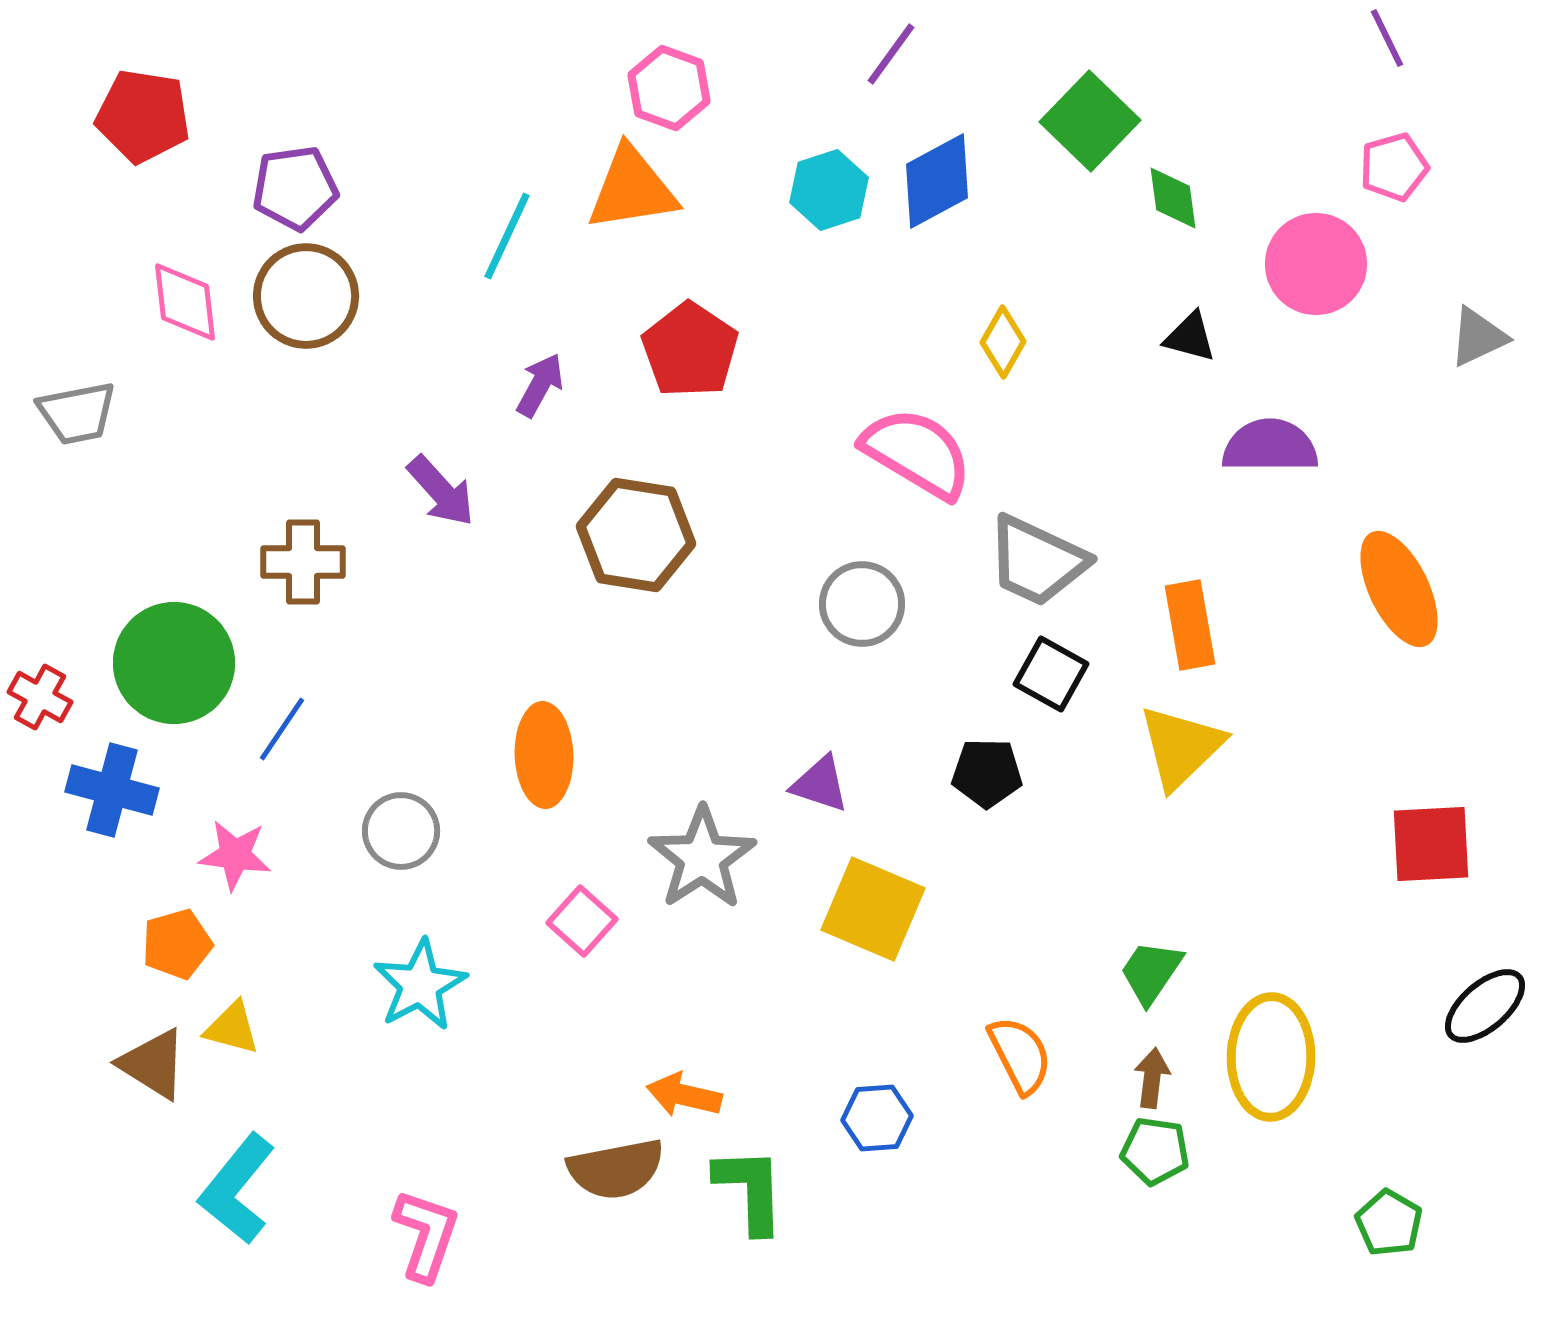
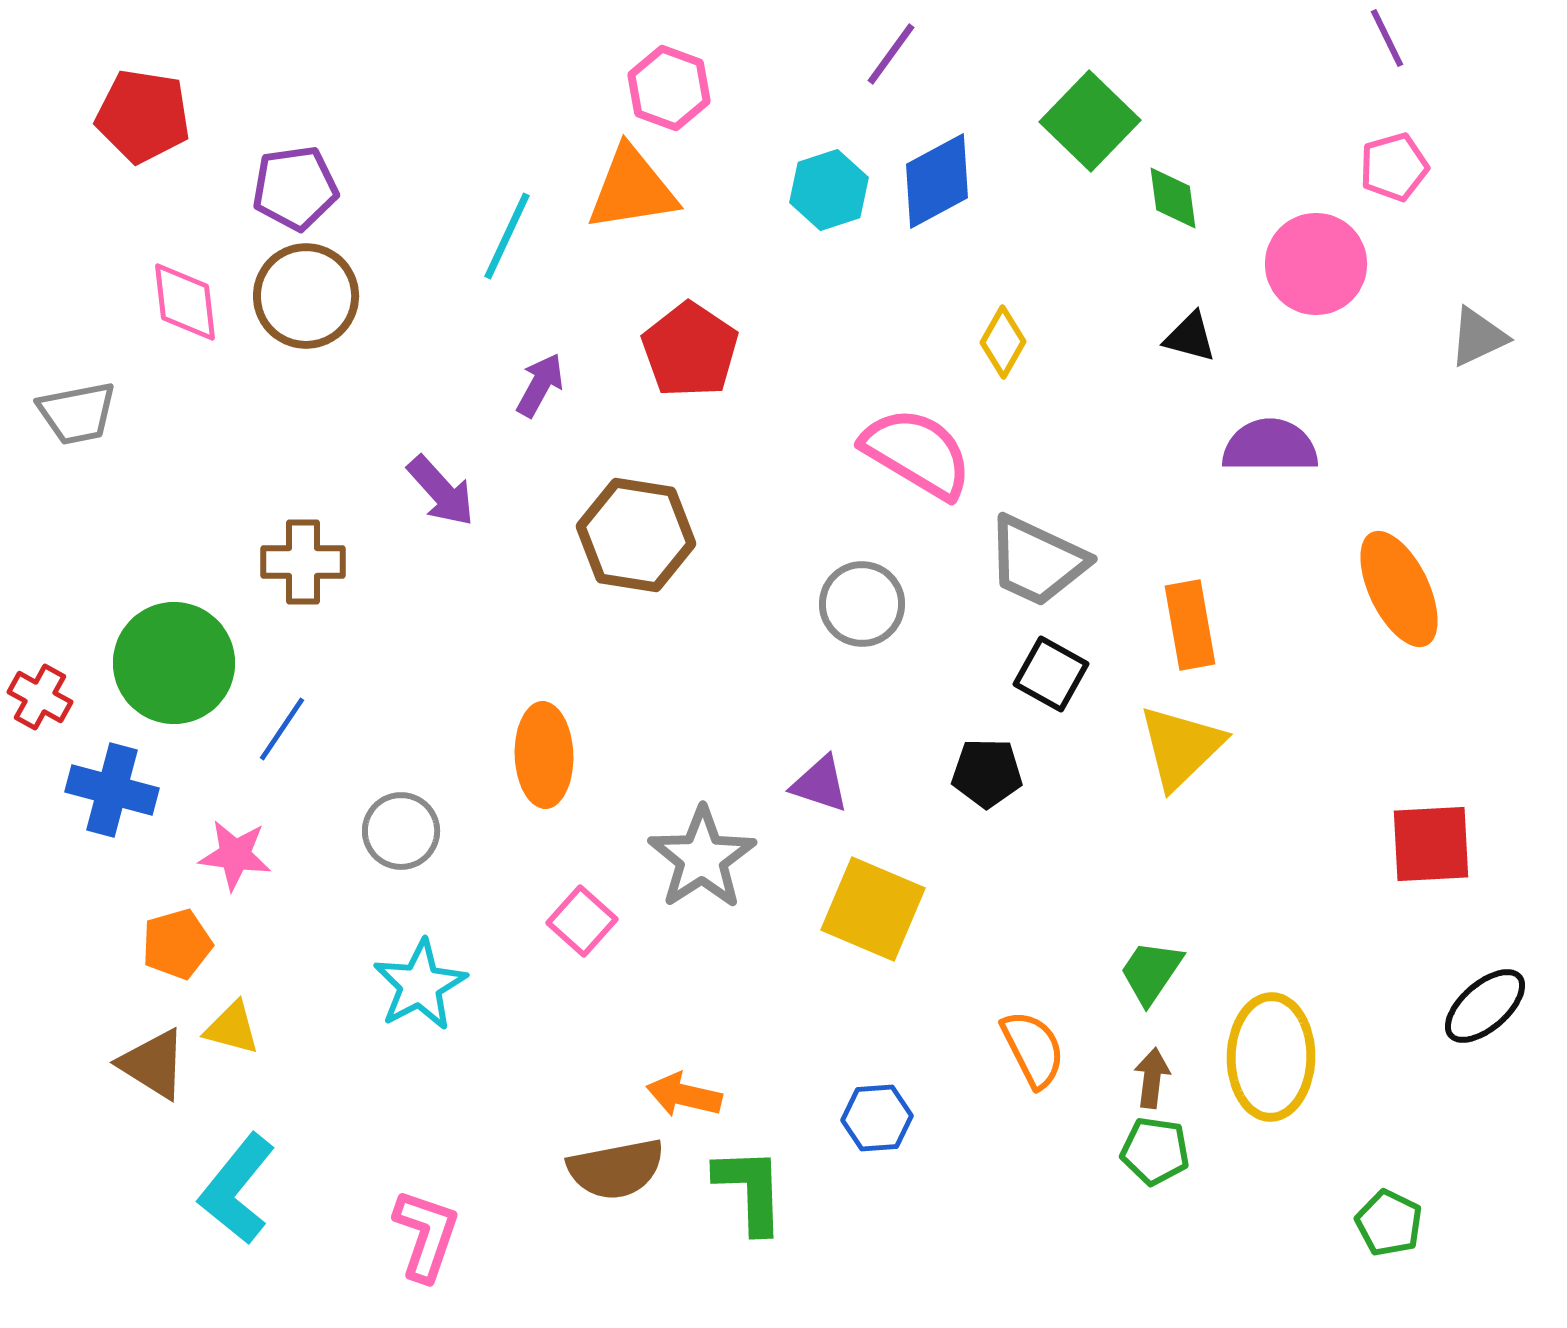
orange semicircle at (1020, 1055): moved 13 px right, 6 px up
green pentagon at (1389, 1223): rotated 4 degrees counterclockwise
